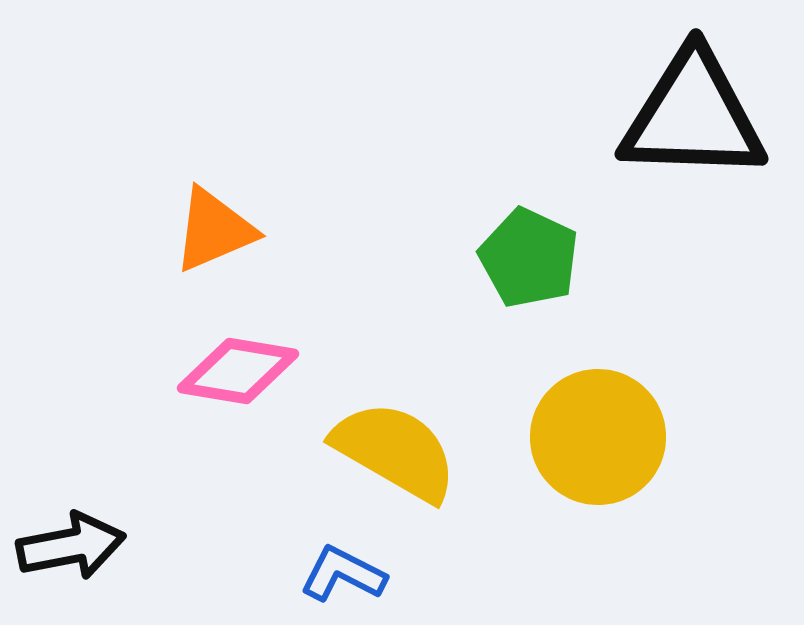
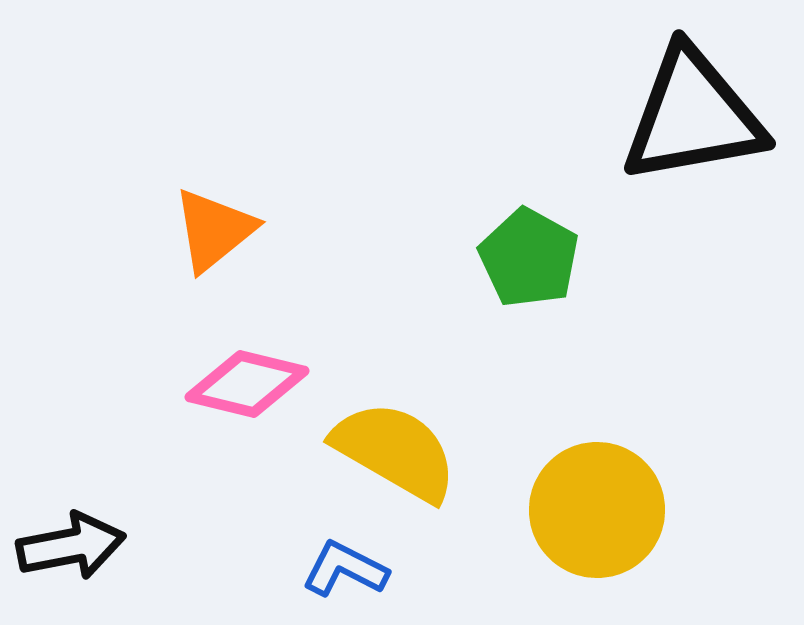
black triangle: rotated 12 degrees counterclockwise
orange triangle: rotated 16 degrees counterclockwise
green pentagon: rotated 4 degrees clockwise
pink diamond: moved 9 px right, 13 px down; rotated 4 degrees clockwise
yellow circle: moved 1 px left, 73 px down
blue L-shape: moved 2 px right, 5 px up
